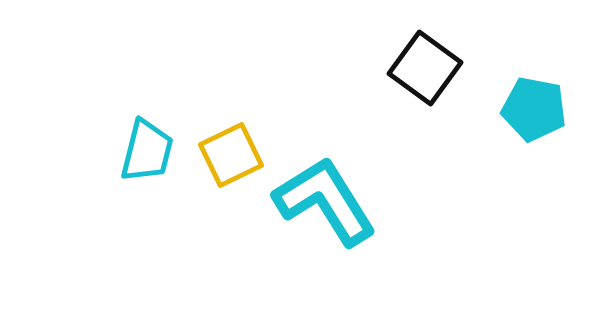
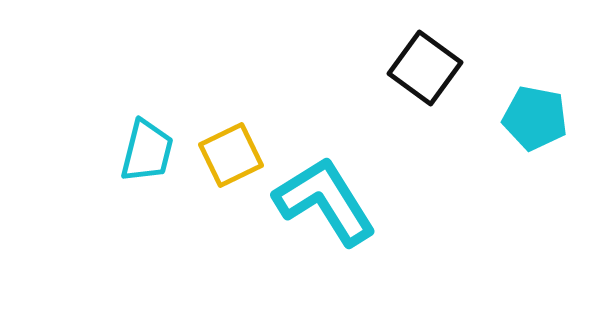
cyan pentagon: moved 1 px right, 9 px down
